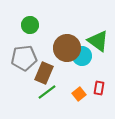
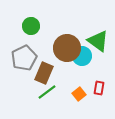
green circle: moved 1 px right, 1 px down
gray pentagon: rotated 20 degrees counterclockwise
